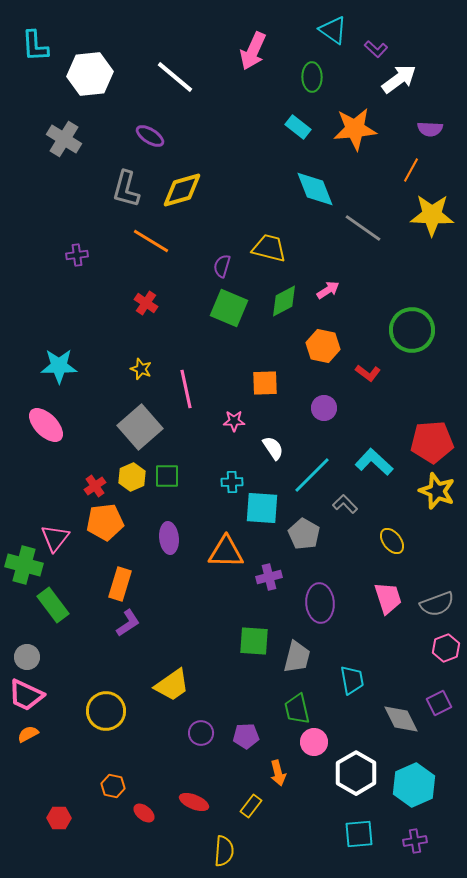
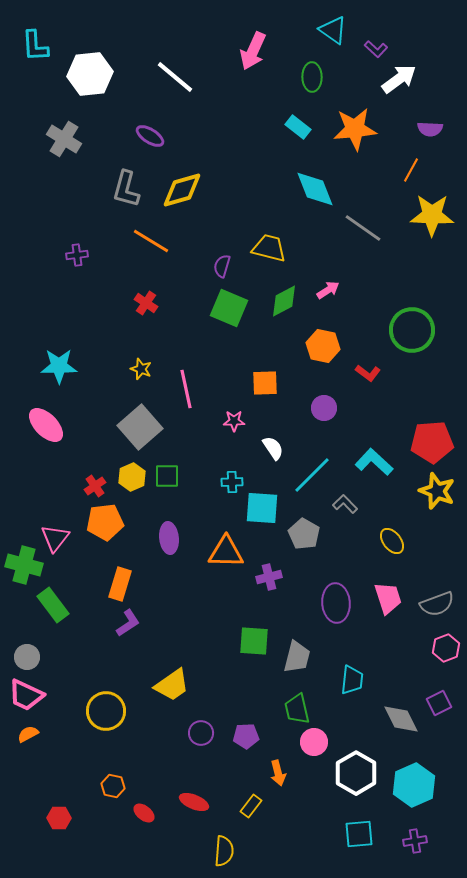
purple ellipse at (320, 603): moved 16 px right
cyan trapezoid at (352, 680): rotated 16 degrees clockwise
